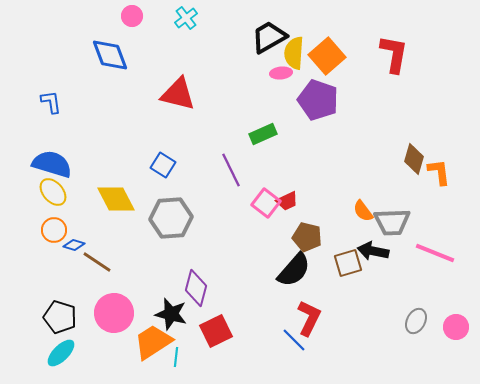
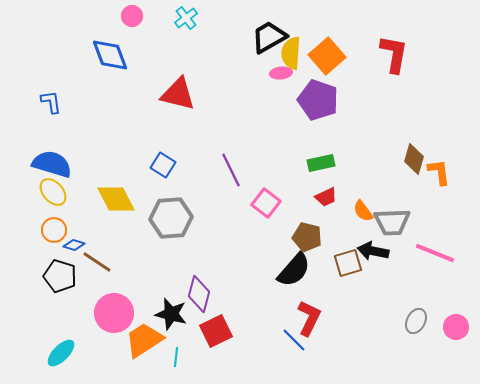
yellow semicircle at (294, 53): moved 3 px left
green rectangle at (263, 134): moved 58 px right, 29 px down; rotated 12 degrees clockwise
red trapezoid at (287, 201): moved 39 px right, 4 px up
purple diamond at (196, 288): moved 3 px right, 6 px down
black pentagon at (60, 317): moved 41 px up
orange trapezoid at (153, 342): moved 9 px left, 2 px up
